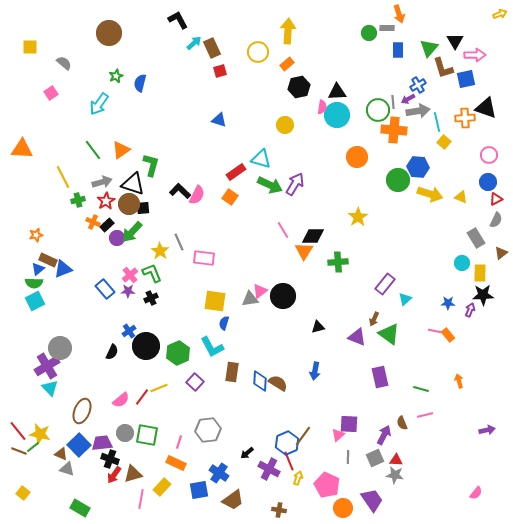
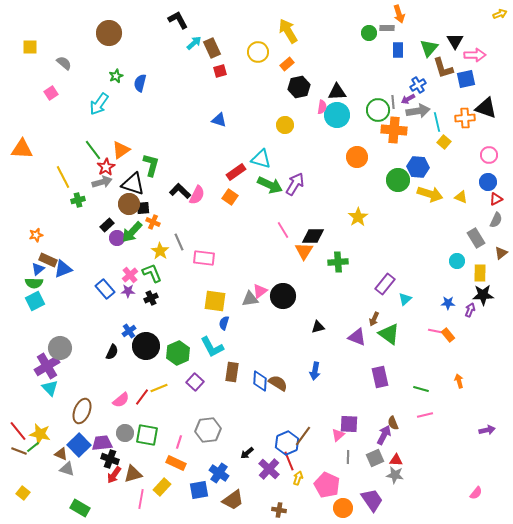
yellow arrow at (288, 31): rotated 35 degrees counterclockwise
red star at (106, 201): moved 34 px up
orange cross at (93, 222): moved 60 px right
cyan circle at (462, 263): moved 5 px left, 2 px up
brown semicircle at (402, 423): moved 9 px left
purple cross at (269, 469): rotated 15 degrees clockwise
